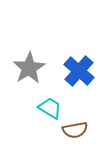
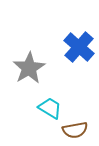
blue cross: moved 24 px up
